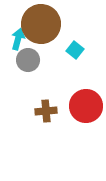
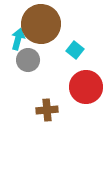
red circle: moved 19 px up
brown cross: moved 1 px right, 1 px up
